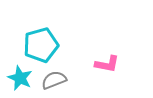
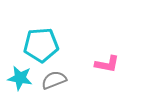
cyan pentagon: rotated 12 degrees clockwise
cyan star: rotated 15 degrees counterclockwise
